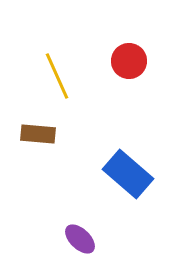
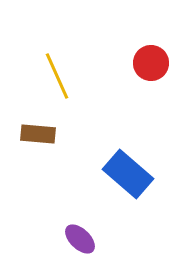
red circle: moved 22 px right, 2 px down
